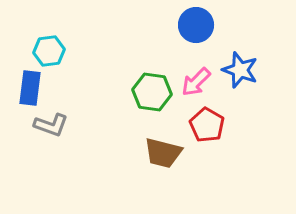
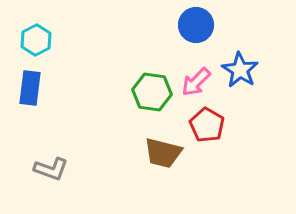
cyan hexagon: moved 13 px left, 11 px up; rotated 20 degrees counterclockwise
blue star: rotated 12 degrees clockwise
gray L-shape: moved 44 px down
